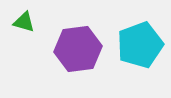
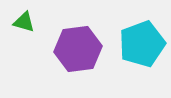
cyan pentagon: moved 2 px right, 1 px up
